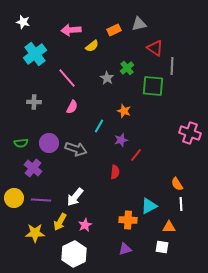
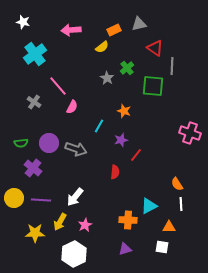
yellow semicircle: moved 10 px right, 1 px down
pink line: moved 9 px left, 8 px down
gray cross: rotated 32 degrees clockwise
